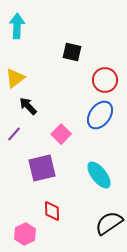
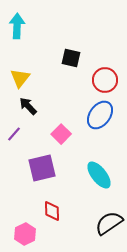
black square: moved 1 px left, 6 px down
yellow triangle: moved 5 px right; rotated 15 degrees counterclockwise
